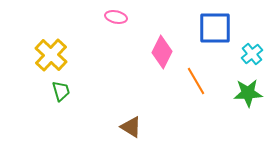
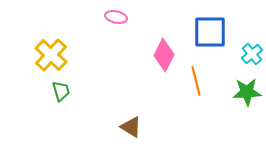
blue square: moved 5 px left, 4 px down
pink diamond: moved 2 px right, 3 px down
orange line: rotated 16 degrees clockwise
green star: moved 1 px left, 1 px up
